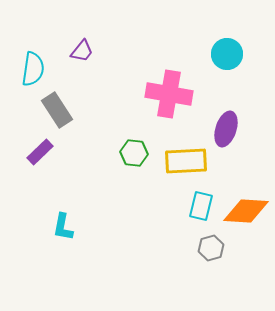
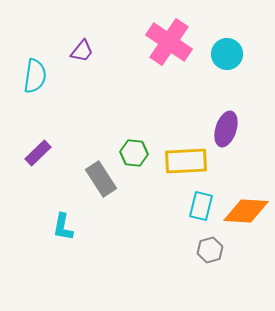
cyan semicircle: moved 2 px right, 7 px down
pink cross: moved 52 px up; rotated 24 degrees clockwise
gray rectangle: moved 44 px right, 69 px down
purple rectangle: moved 2 px left, 1 px down
gray hexagon: moved 1 px left, 2 px down
